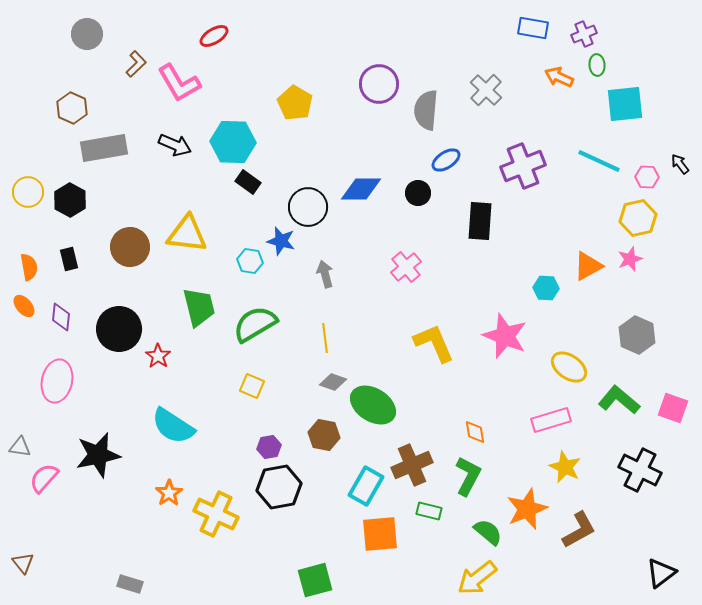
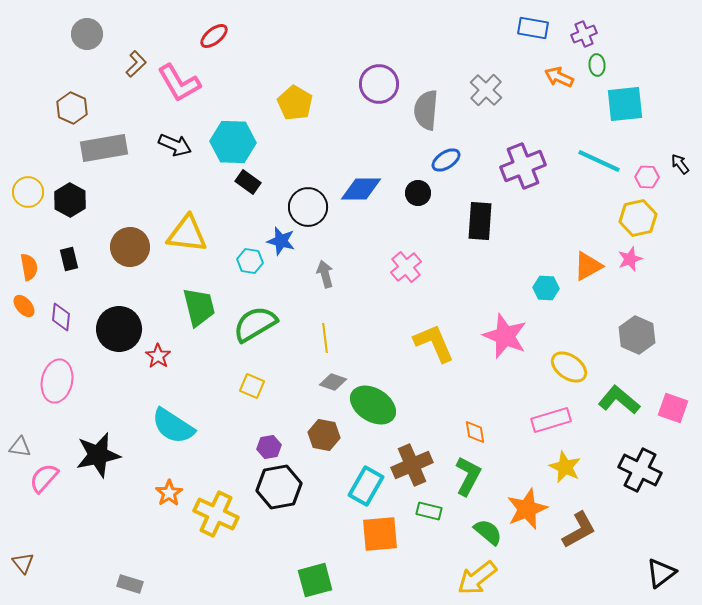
red ellipse at (214, 36): rotated 8 degrees counterclockwise
